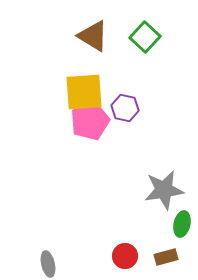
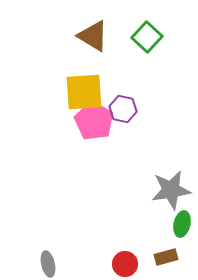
green square: moved 2 px right
purple hexagon: moved 2 px left, 1 px down
pink pentagon: moved 4 px right; rotated 21 degrees counterclockwise
gray star: moved 7 px right
red circle: moved 8 px down
